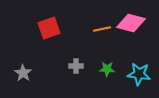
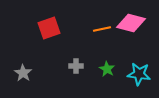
green star: rotated 28 degrees clockwise
